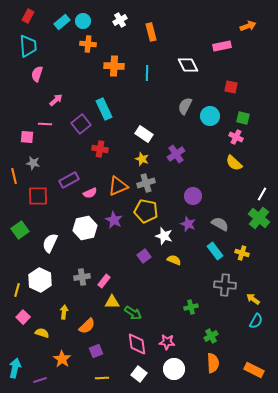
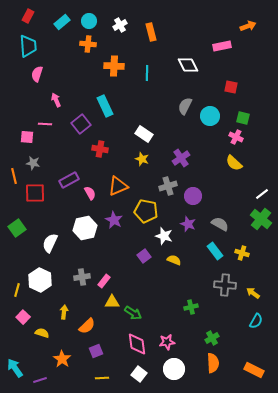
white cross at (120, 20): moved 5 px down
cyan circle at (83, 21): moved 6 px right
pink arrow at (56, 100): rotated 72 degrees counterclockwise
cyan rectangle at (104, 109): moved 1 px right, 3 px up
purple cross at (176, 154): moved 5 px right, 4 px down
gray cross at (146, 183): moved 22 px right, 3 px down
pink semicircle at (90, 193): rotated 96 degrees counterclockwise
white line at (262, 194): rotated 24 degrees clockwise
red square at (38, 196): moved 3 px left, 3 px up
green cross at (259, 218): moved 2 px right, 1 px down
green square at (20, 230): moved 3 px left, 2 px up
yellow arrow at (253, 299): moved 6 px up
green cross at (211, 336): moved 1 px right, 2 px down
pink star at (167, 342): rotated 14 degrees counterclockwise
cyan arrow at (15, 368): rotated 48 degrees counterclockwise
